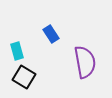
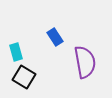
blue rectangle: moved 4 px right, 3 px down
cyan rectangle: moved 1 px left, 1 px down
